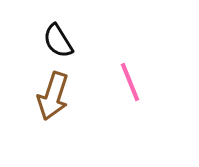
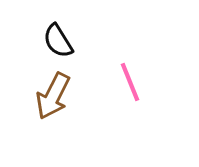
brown arrow: rotated 9 degrees clockwise
